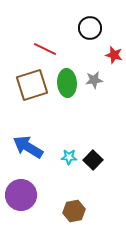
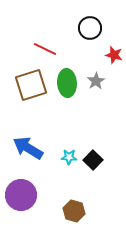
gray star: moved 2 px right, 1 px down; rotated 24 degrees counterclockwise
brown square: moved 1 px left
blue arrow: moved 1 px down
brown hexagon: rotated 25 degrees clockwise
